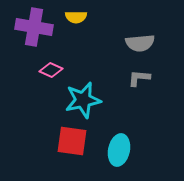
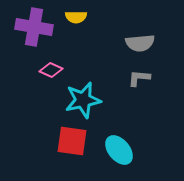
cyan ellipse: rotated 52 degrees counterclockwise
